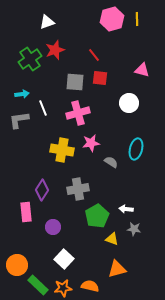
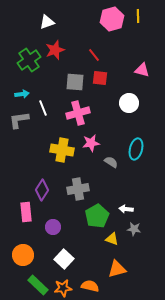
yellow line: moved 1 px right, 3 px up
green cross: moved 1 px left, 1 px down
orange circle: moved 6 px right, 10 px up
